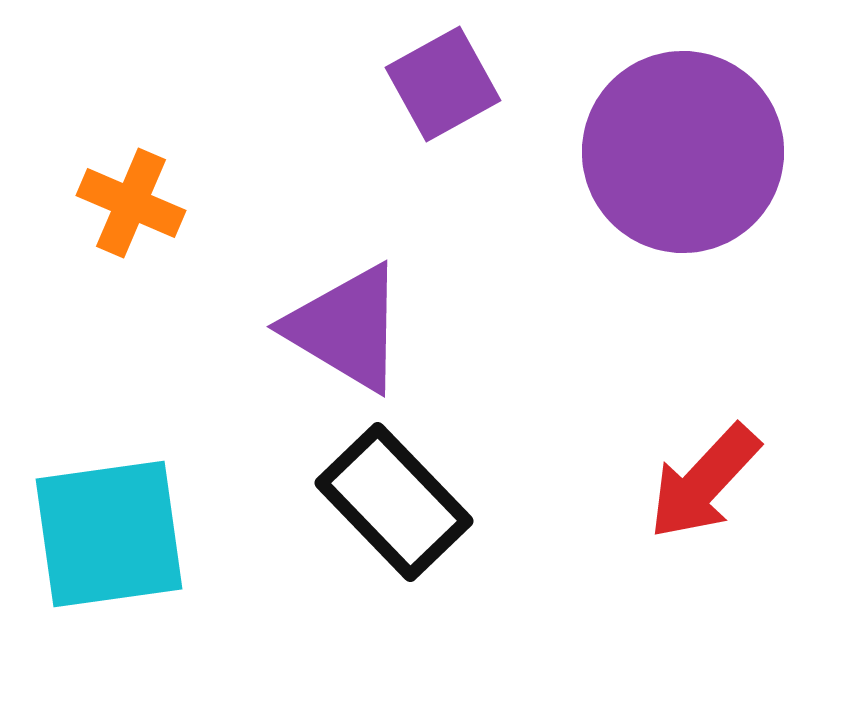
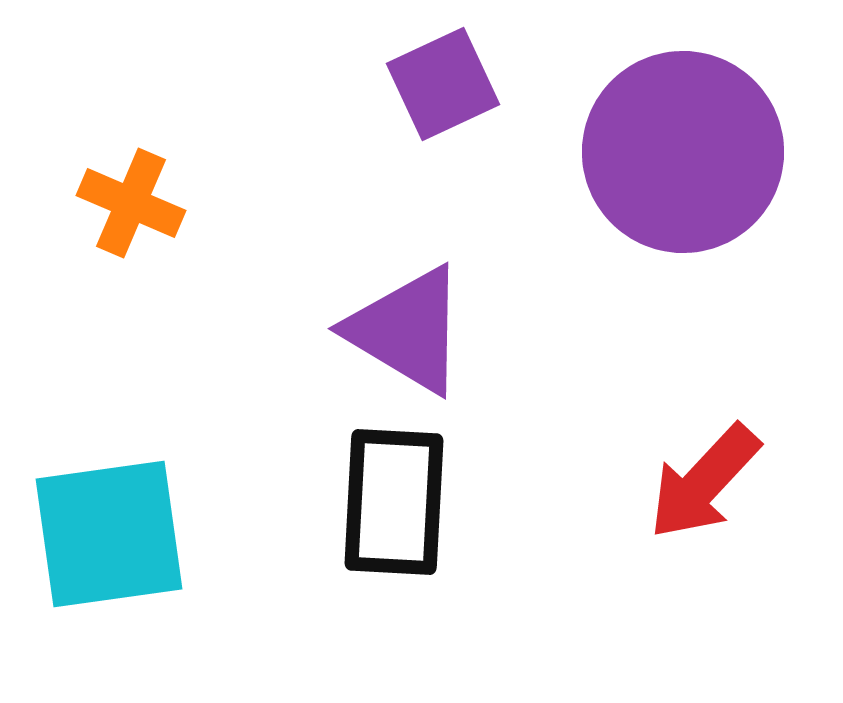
purple square: rotated 4 degrees clockwise
purple triangle: moved 61 px right, 2 px down
black rectangle: rotated 47 degrees clockwise
